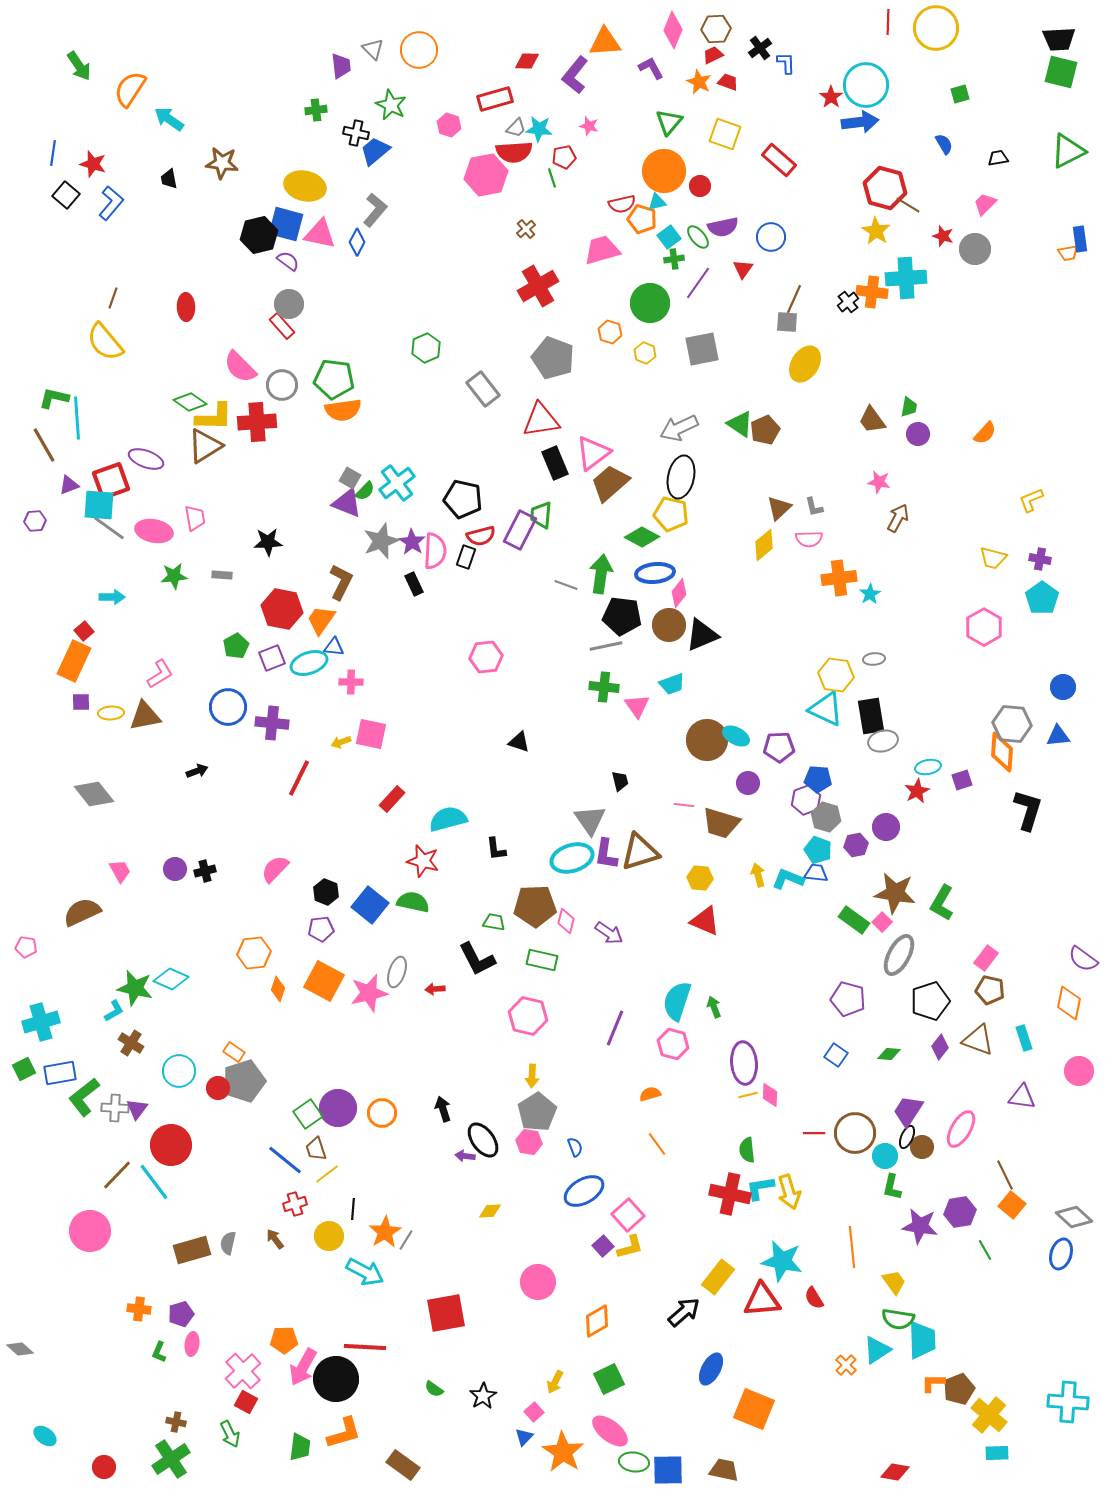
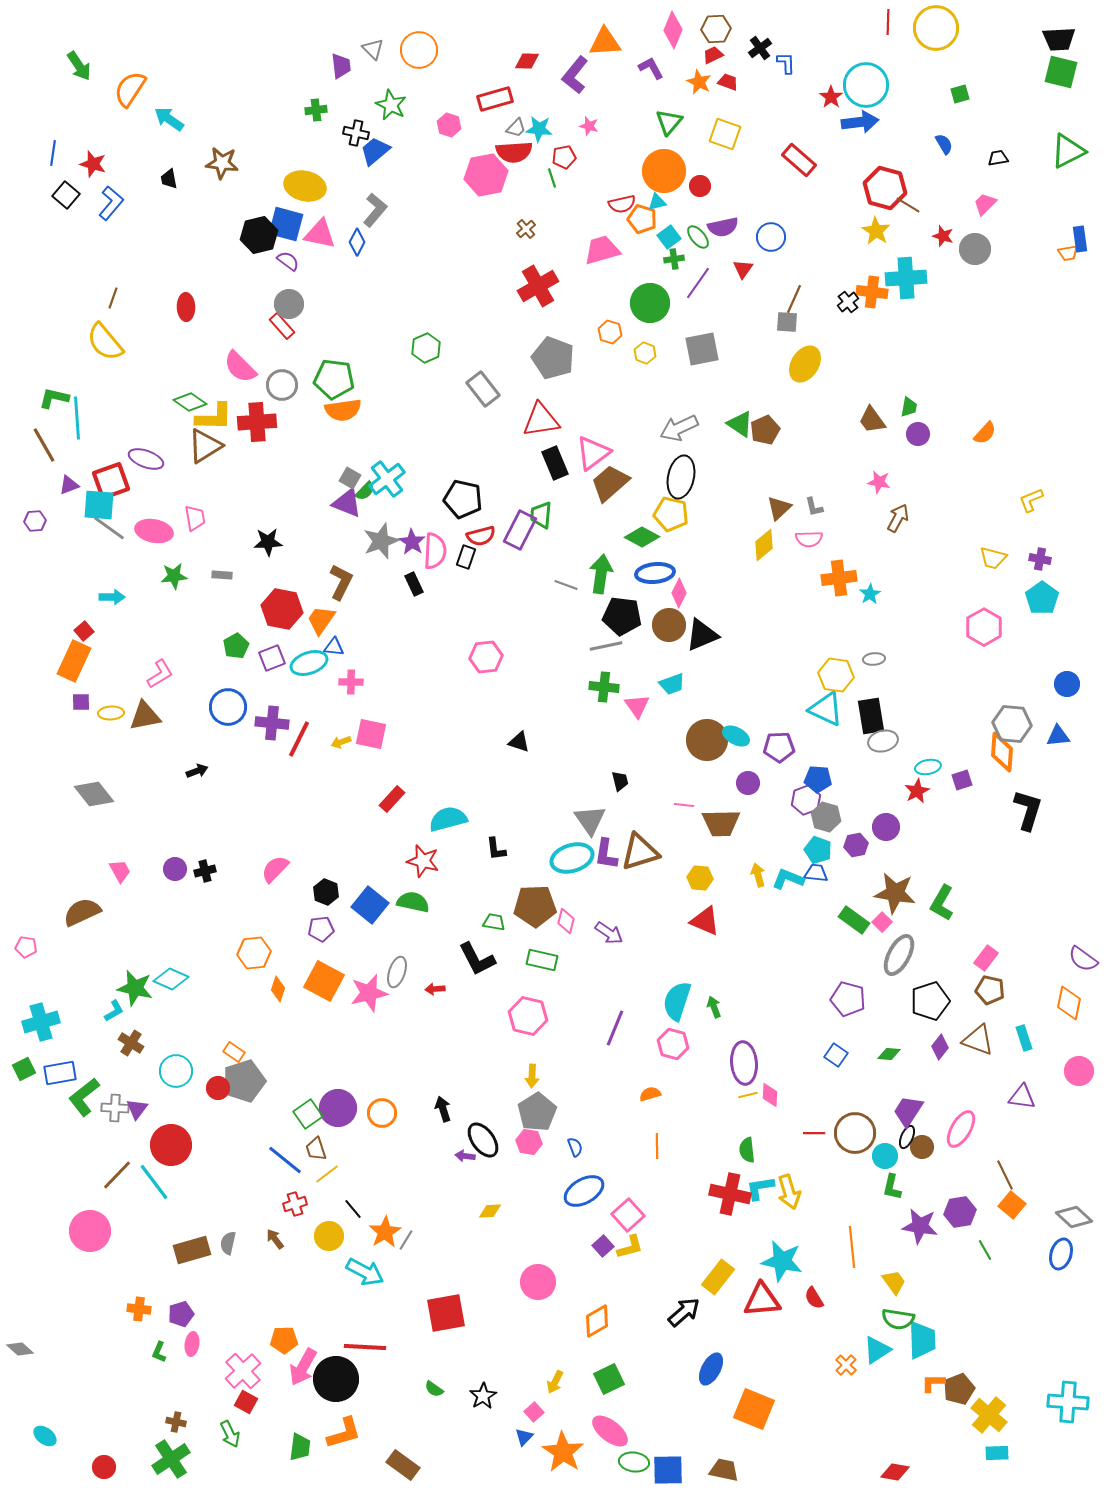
red rectangle at (779, 160): moved 20 px right
cyan cross at (397, 483): moved 10 px left, 4 px up
pink diamond at (679, 593): rotated 12 degrees counterclockwise
blue circle at (1063, 687): moved 4 px right, 3 px up
red line at (299, 778): moved 39 px up
brown trapezoid at (721, 823): rotated 18 degrees counterclockwise
cyan circle at (179, 1071): moved 3 px left
orange line at (657, 1144): moved 2 px down; rotated 35 degrees clockwise
black line at (353, 1209): rotated 45 degrees counterclockwise
